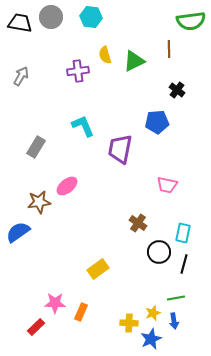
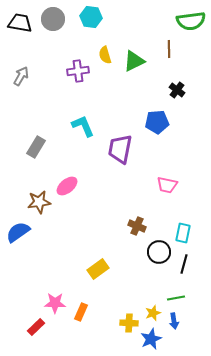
gray circle: moved 2 px right, 2 px down
brown cross: moved 1 px left, 3 px down; rotated 12 degrees counterclockwise
